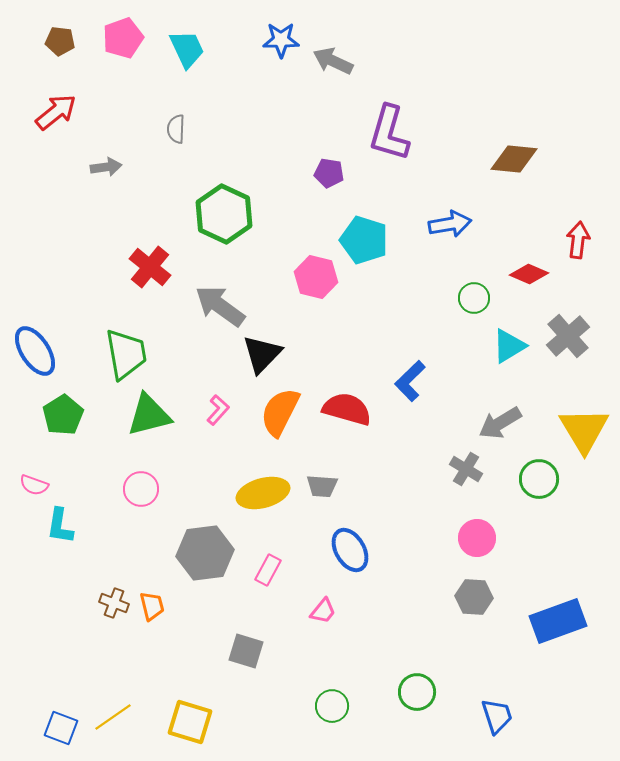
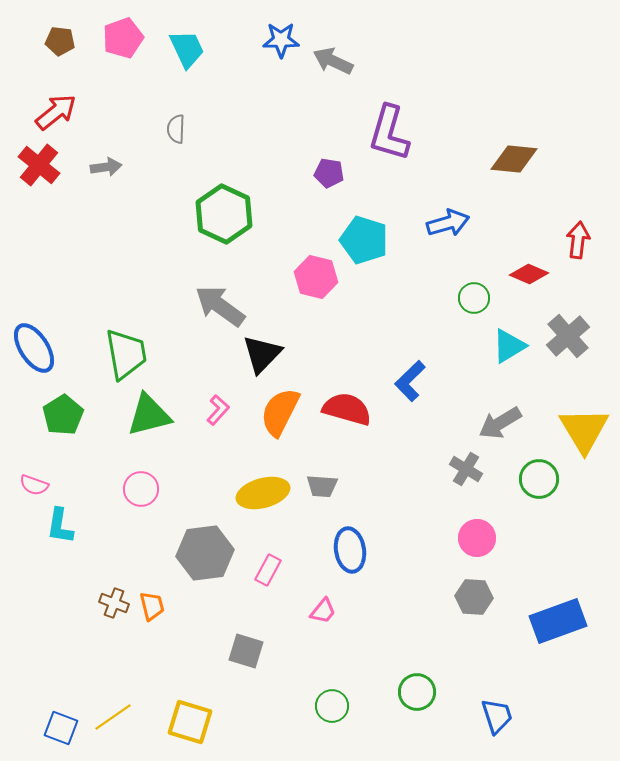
blue arrow at (450, 224): moved 2 px left, 1 px up; rotated 6 degrees counterclockwise
red cross at (150, 267): moved 111 px left, 102 px up
blue ellipse at (35, 351): moved 1 px left, 3 px up
blue ellipse at (350, 550): rotated 21 degrees clockwise
